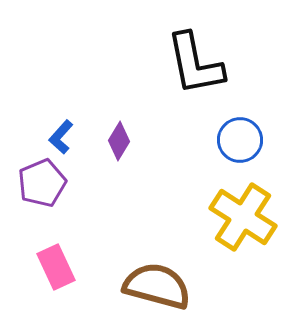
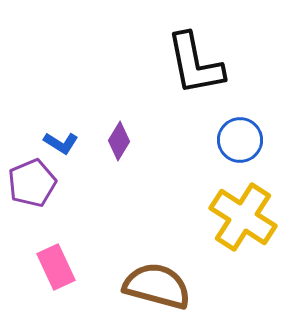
blue L-shape: moved 6 px down; rotated 100 degrees counterclockwise
purple pentagon: moved 10 px left
